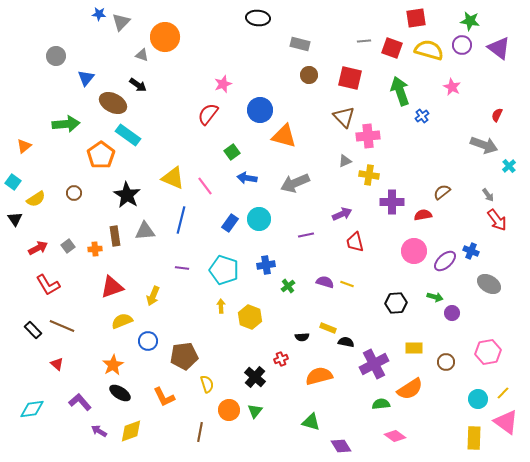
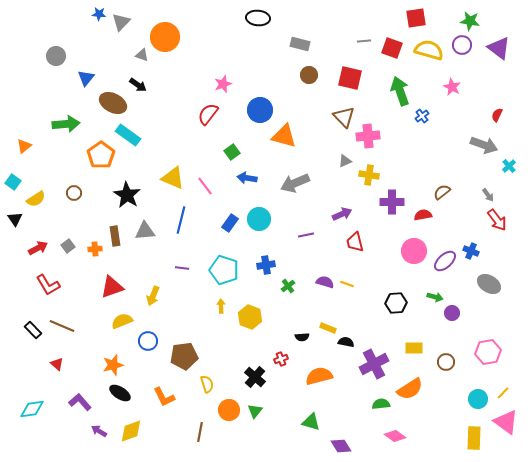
orange star at (113, 365): rotated 15 degrees clockwise
